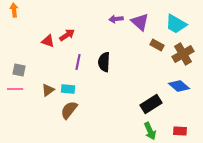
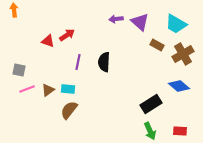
pink line: moved 12 px right; rotated 21 degrees counterclockwise
